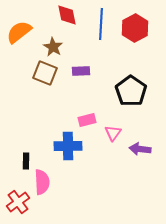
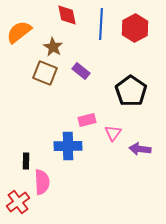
purple rectangle: rotated 42 degrees clockwise
